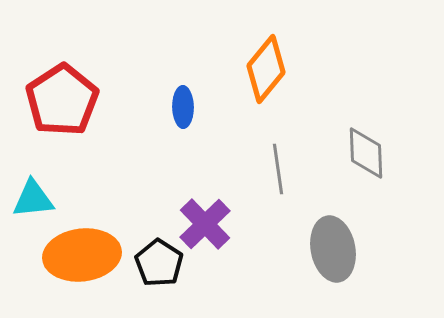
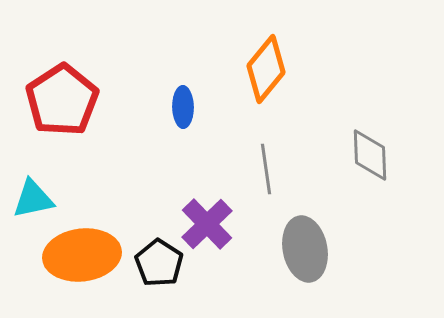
gray diamond: moved 4 px right, 2 px down
gray line: moved 12 px left
cyan triangle: rotated 6 degrees counterclockwise
purple cross: moved 2 px right
gray ellipse: moved 28 px left
